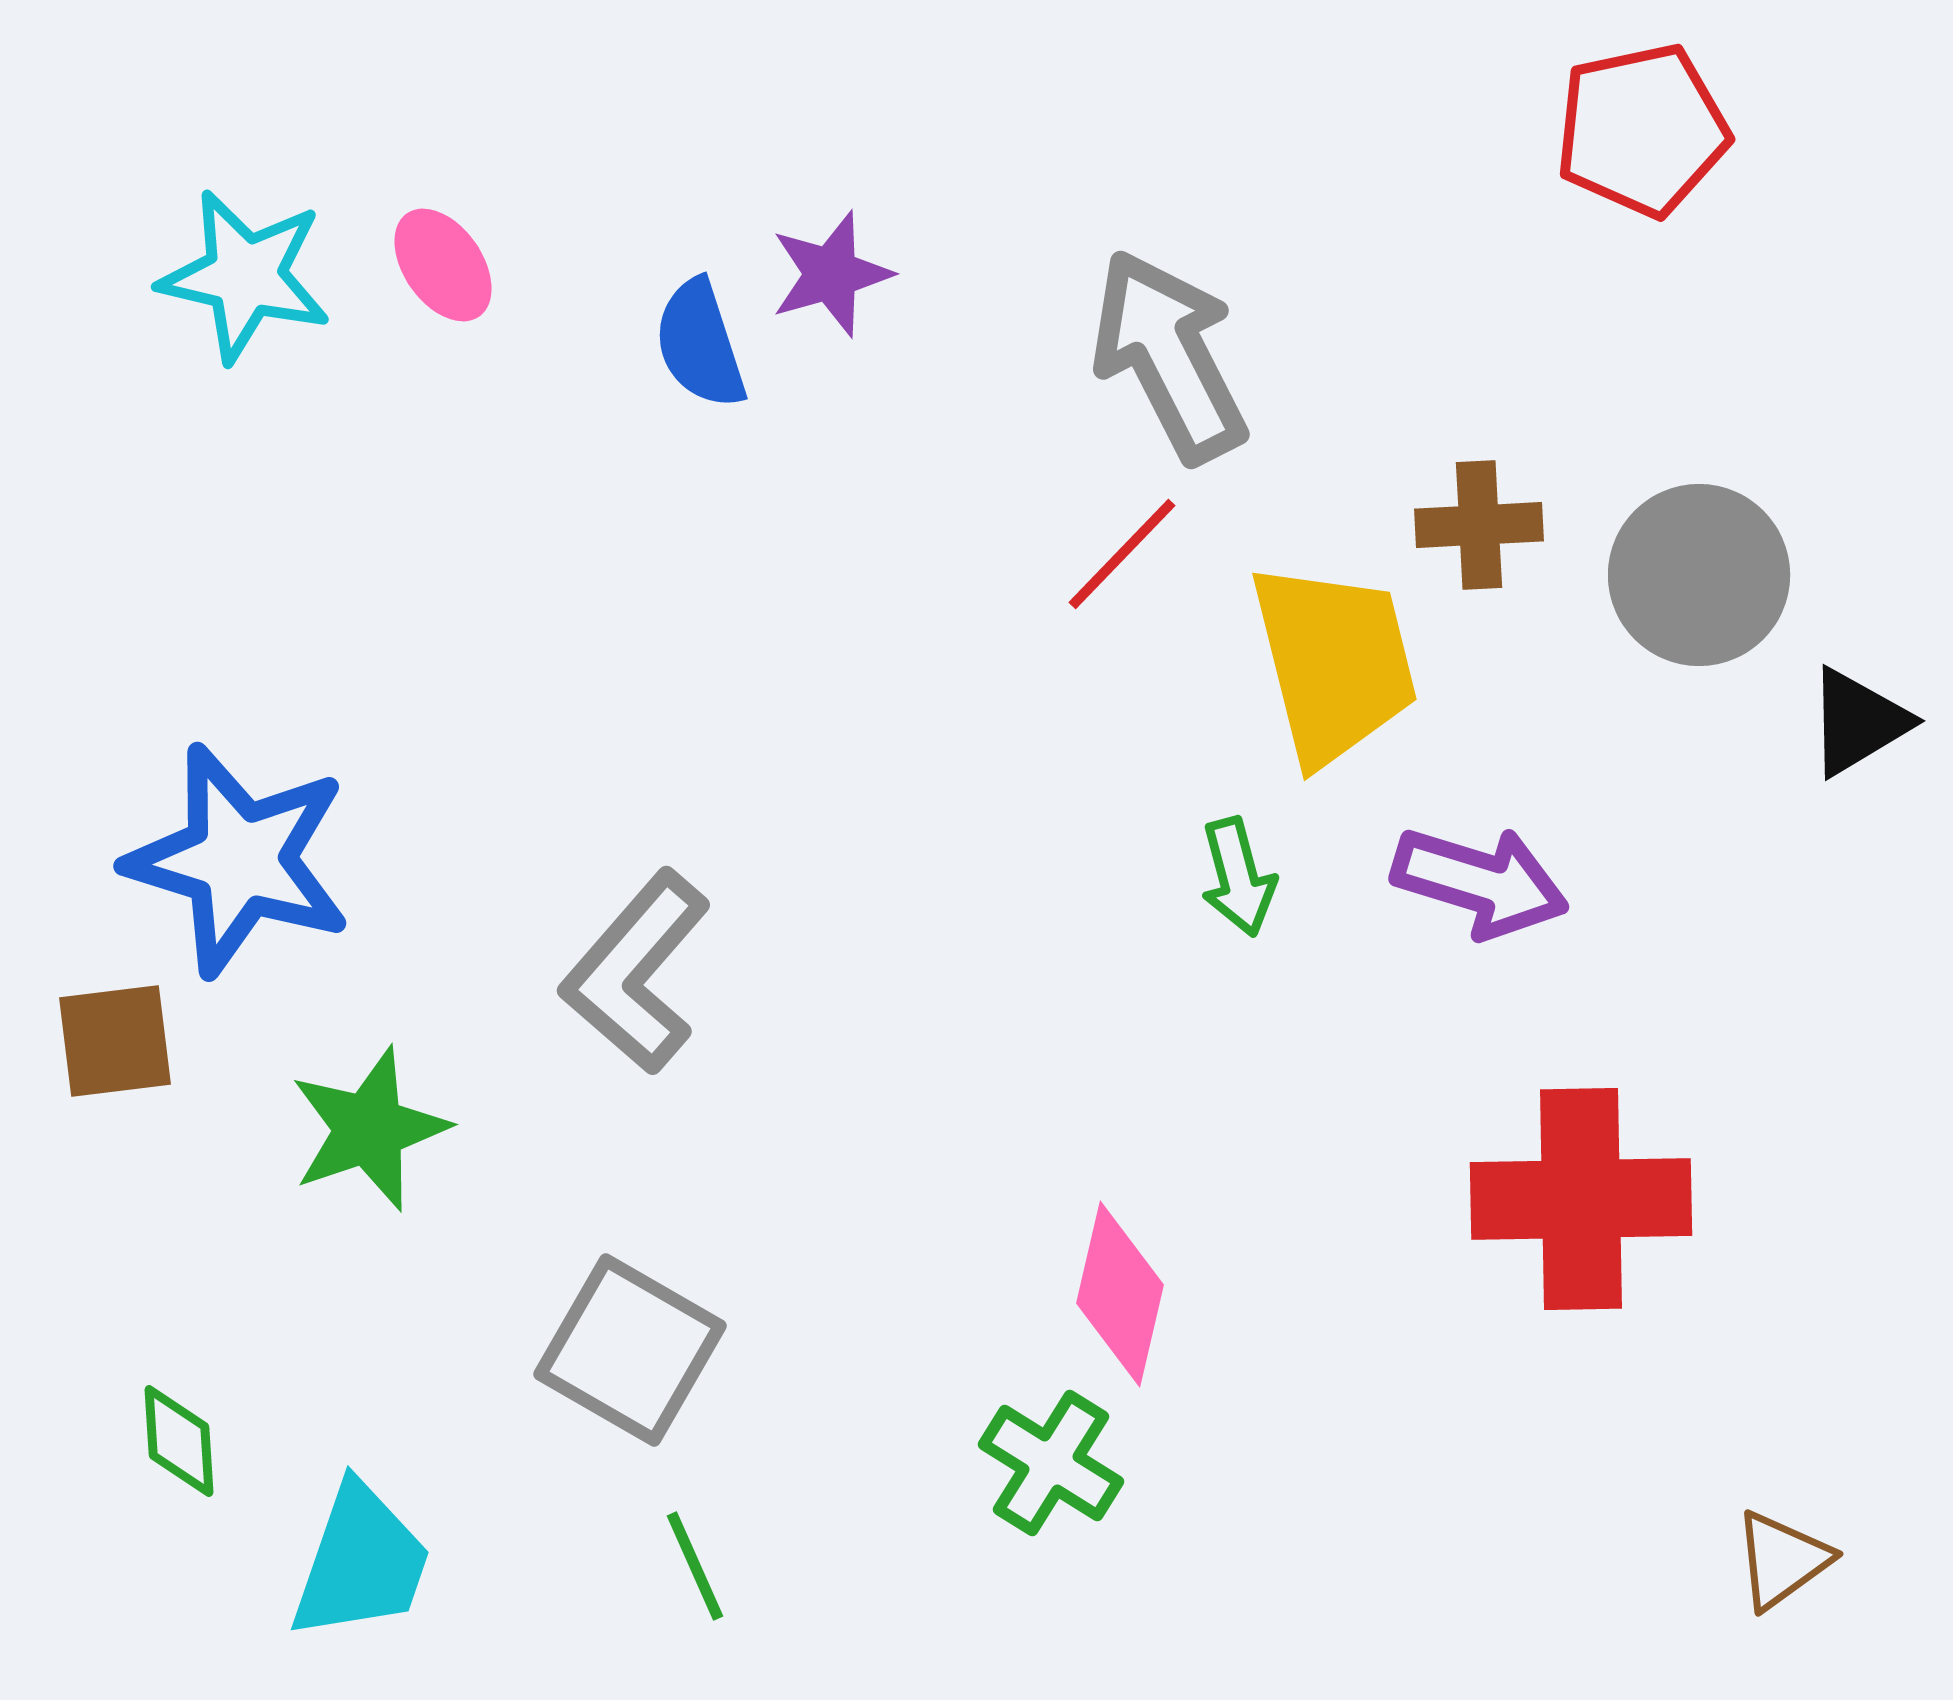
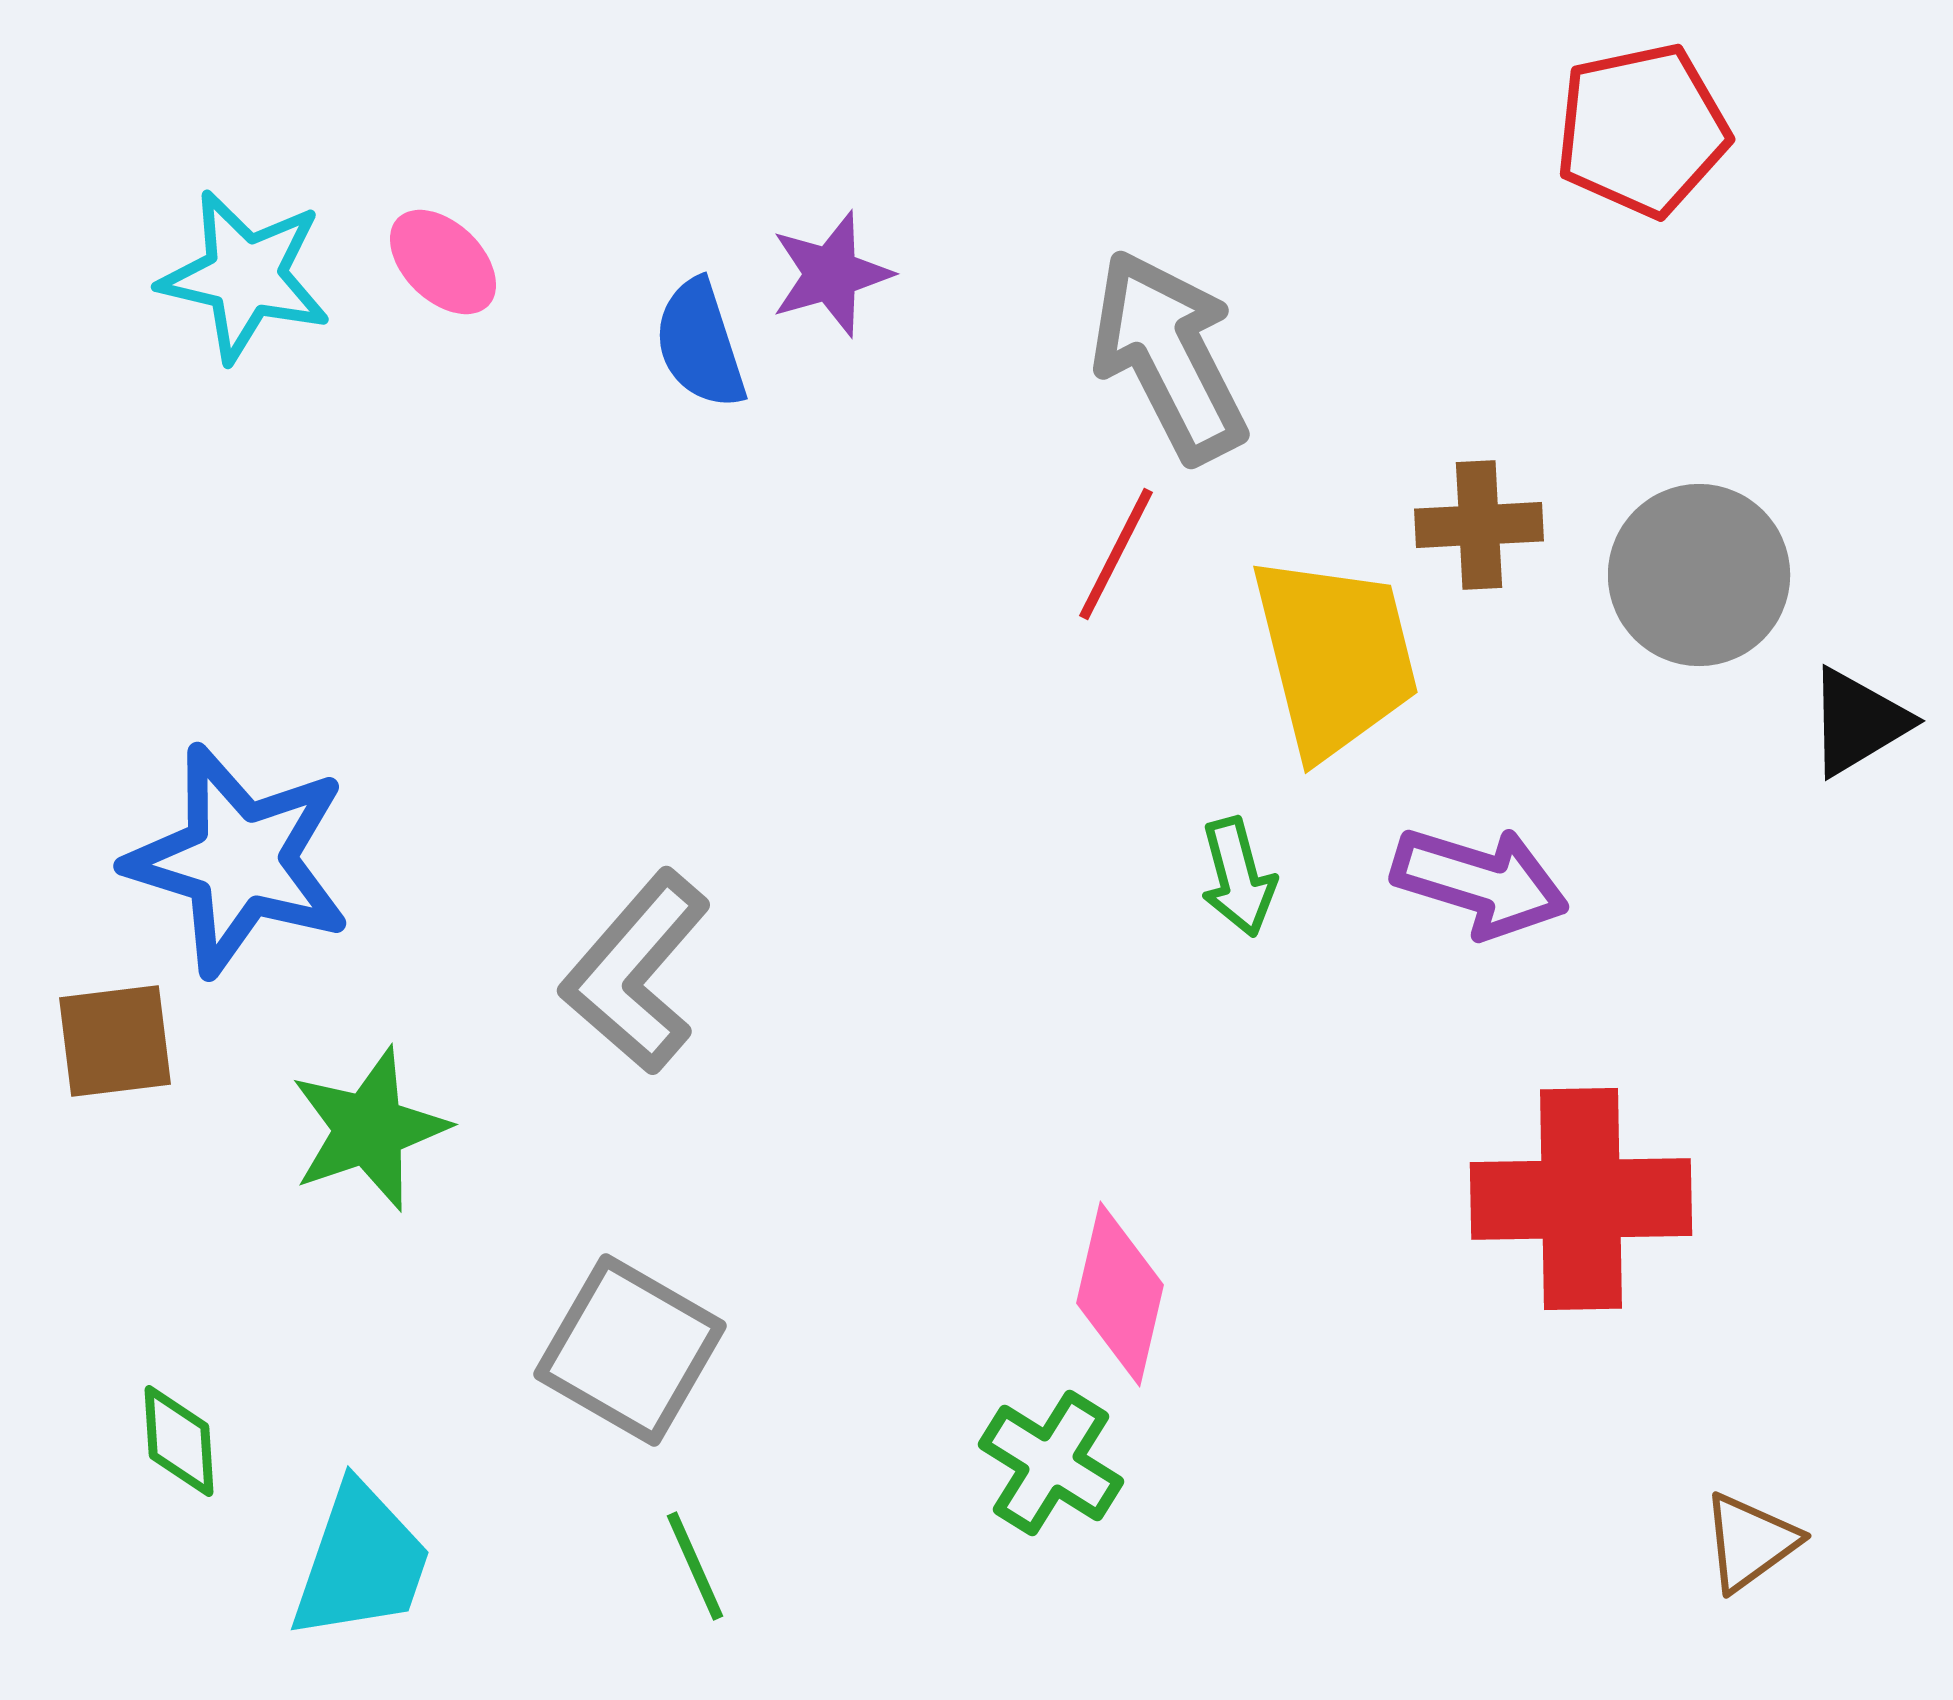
pink ellipse: moved 3 px up; rotated 11 degrees counterclockwise
red line: moved 6 px left; rotated 17 degrees counterclockwise
yellow trapezoid: moved 1 px right, 7 px up
brown triangle: moved 32 px left, 18 px up
